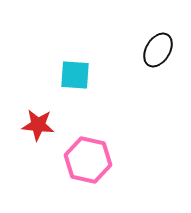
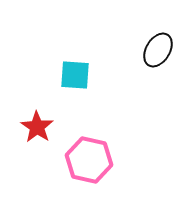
red star: moved 1 px left, 2 px down; rotated 28 degrees clockwise
pink hexagon: moved 1 px right
